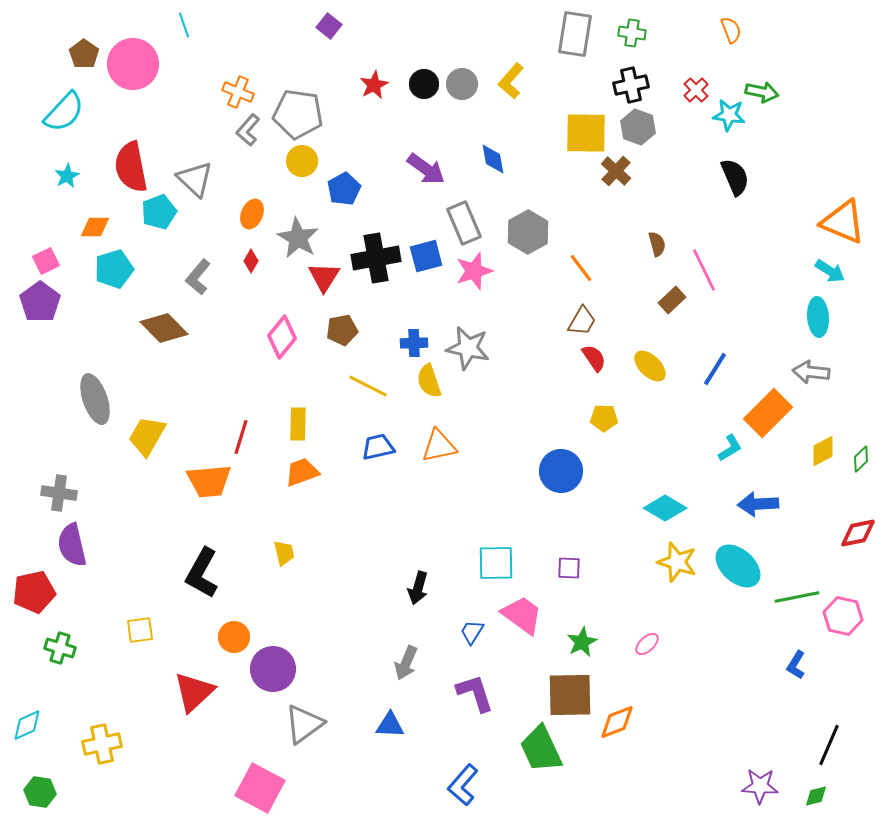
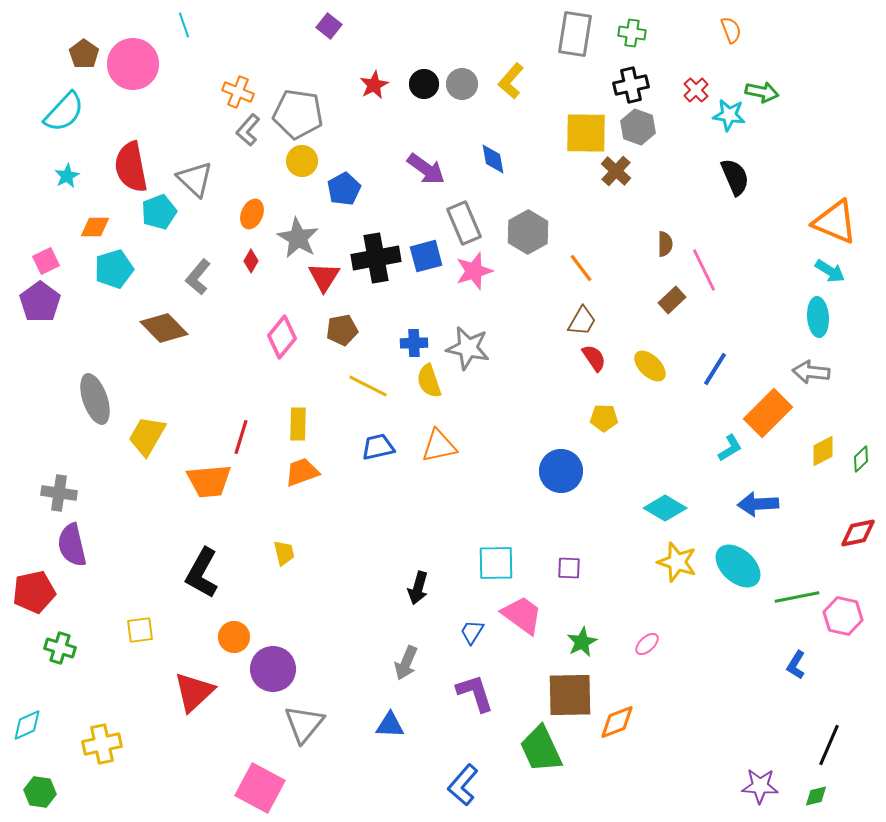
orange triangle at (843, 222): moved 8 px left
brown semicircle at (657, 244): moved 8 px right; rotated 15 degrees clockwise
gray triangle at (304, 724): rotated 15 degrees counterclockwise
